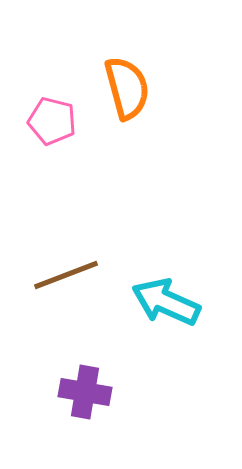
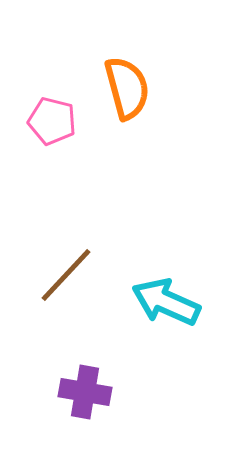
brown line: rotated 26 degrees counterclockwise
